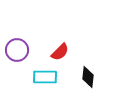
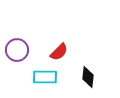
red semicircle: moved 1 px left
